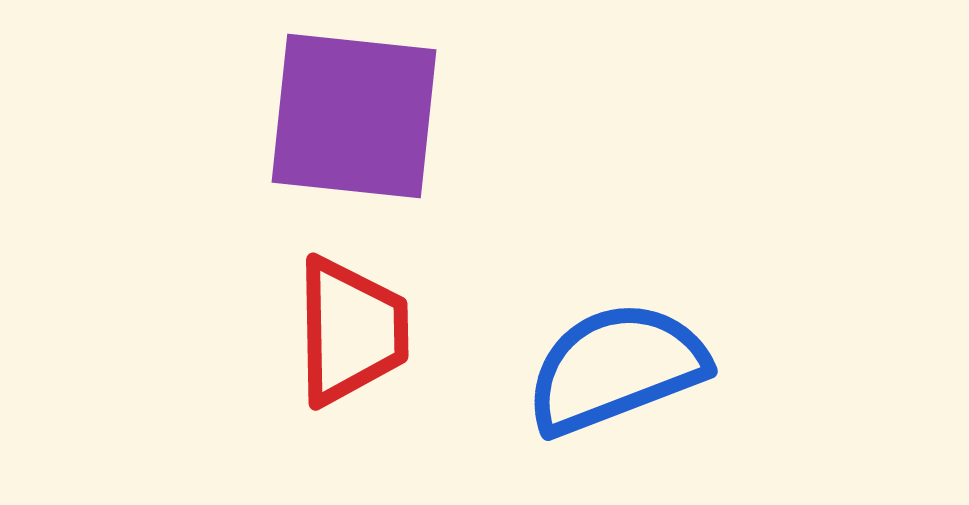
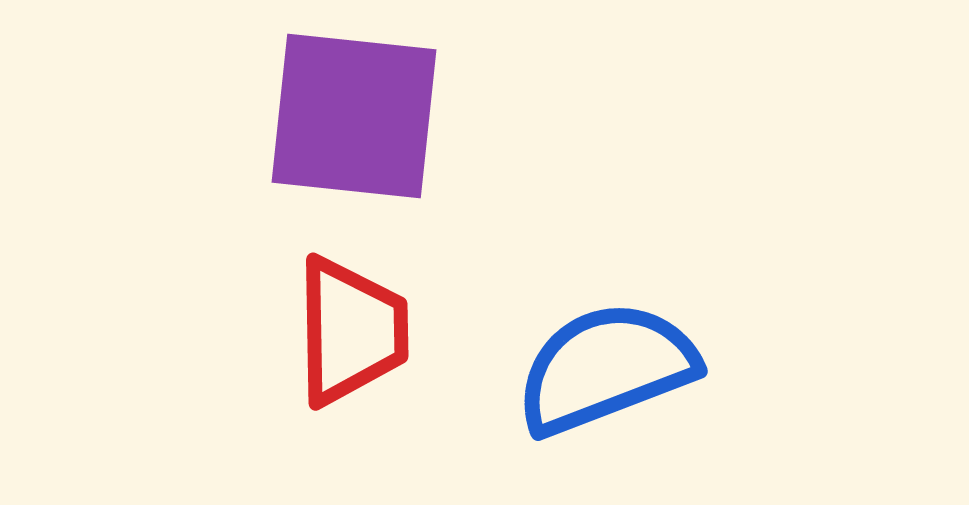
blue semicircle: moved 10 px left
